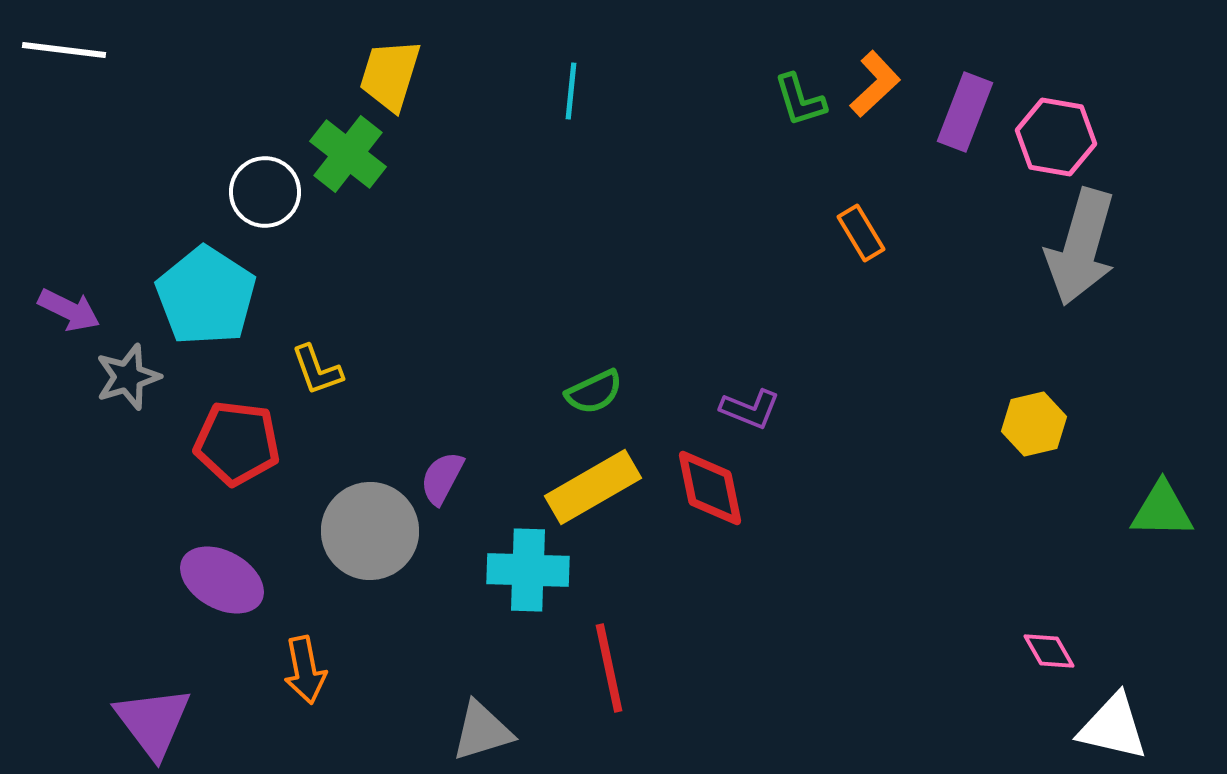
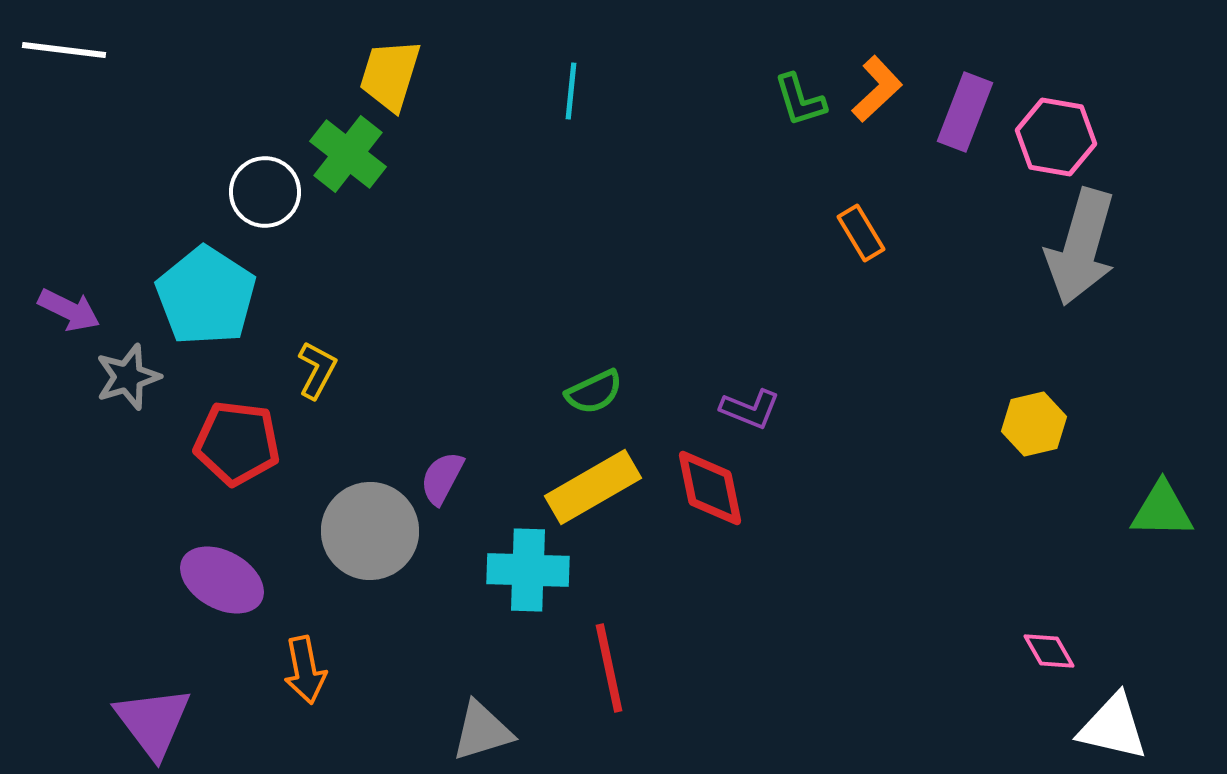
orange L-shape: moved 2 px right, 5 px down
yellow L-shape: rotated 132 degrees counterclockwise
